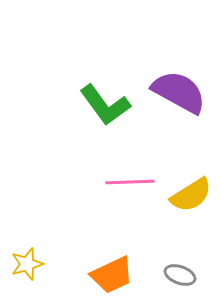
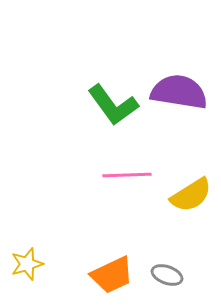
purple semicircle: rotated 20 degrees counterclockwise
green L-shape: moved 8 px right
pink line: moved 3 px left, 7 px up
gray ellipse: moved 13 px left
